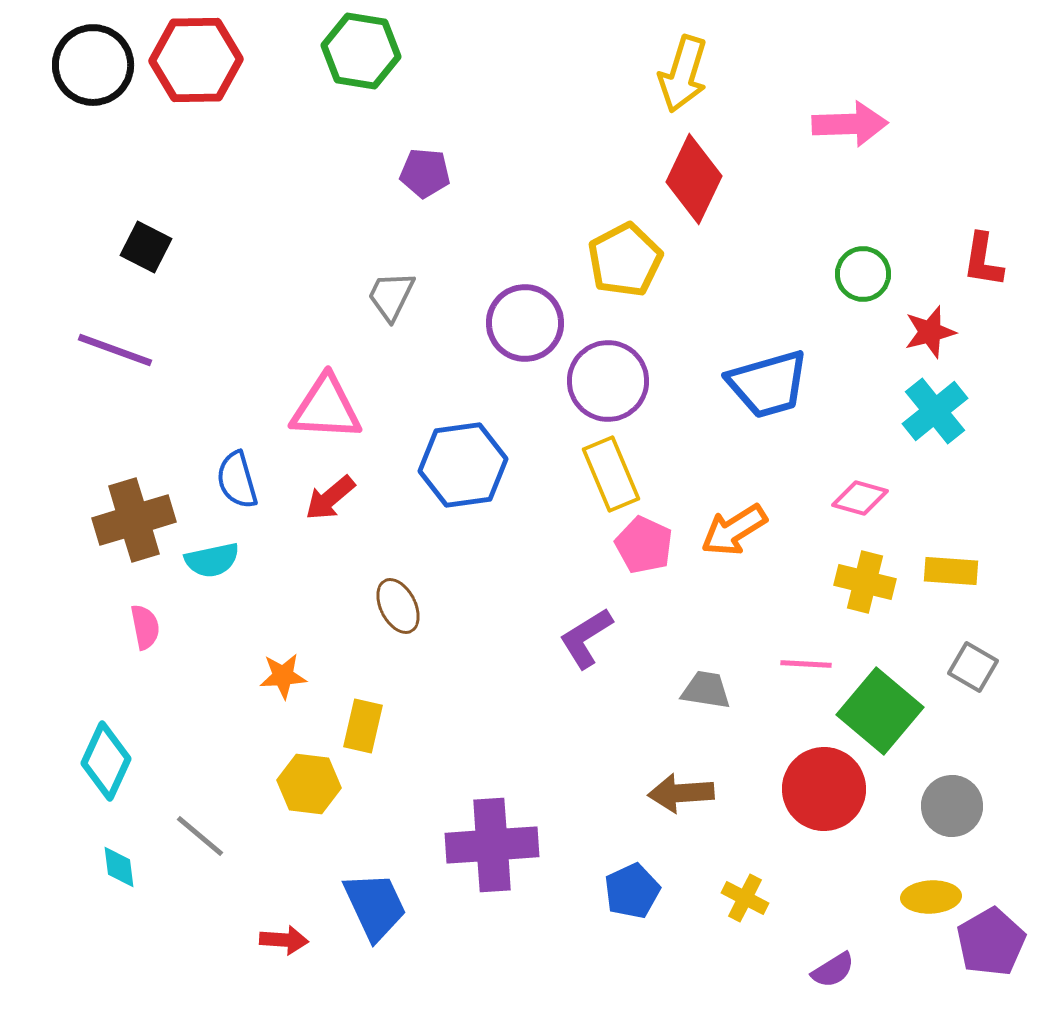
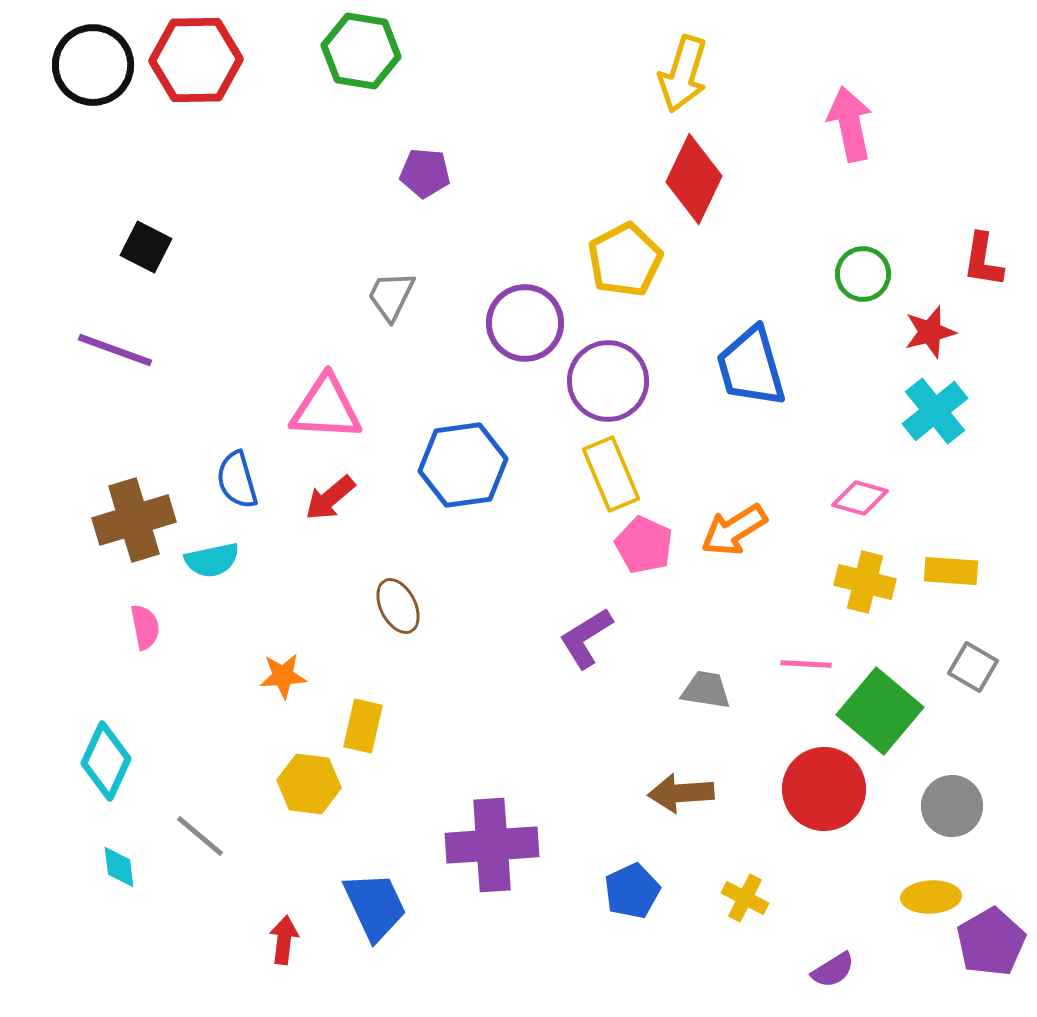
pink arrow at (850, 124): rotated 100 degrees counterclockwise
blue trapezoid at (768, 384): moved 17 px left, 17 px up; rotated 90 degrees clockwise
red arrow at (284, 940): rotated 87 degrees counterclockwise
